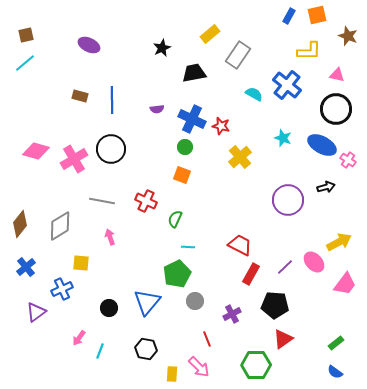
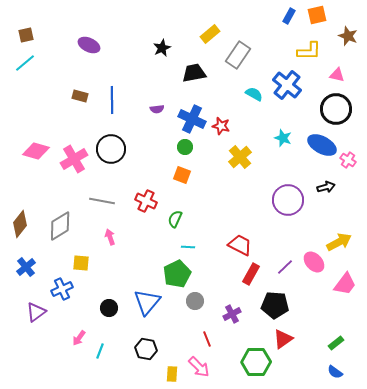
green hexagon at (256, 365): moved 3 px up
